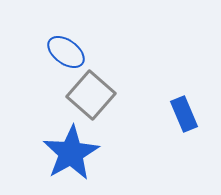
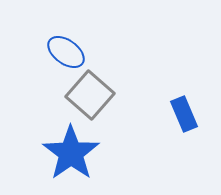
gray square: moved 1 px left
blue star: rotated 6 degrees counterclockwise
